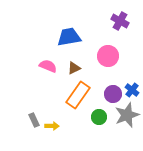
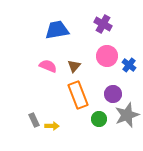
purple cross: moved 17 px left, 3 px down
blue trapezoid: moved 12 px left, 7 px up
pink circle: moved 1 px left
brown triangle: moved 2 px up; rotated 24 degrees counterclockwise
blue cross: moved 3 px left, 25 px up
orange rectangle: rotated 56 degrees counterclockwise
green circle: moved 2 px down
